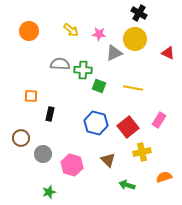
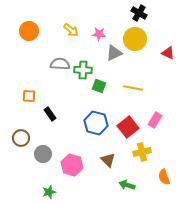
orange square: moved 2 px left
black rectangle: rotated 48 degrees counterclockwise
pink rectangle: moved 4 px left
orange semicircle: rotated 91 degrees counterclockwise
